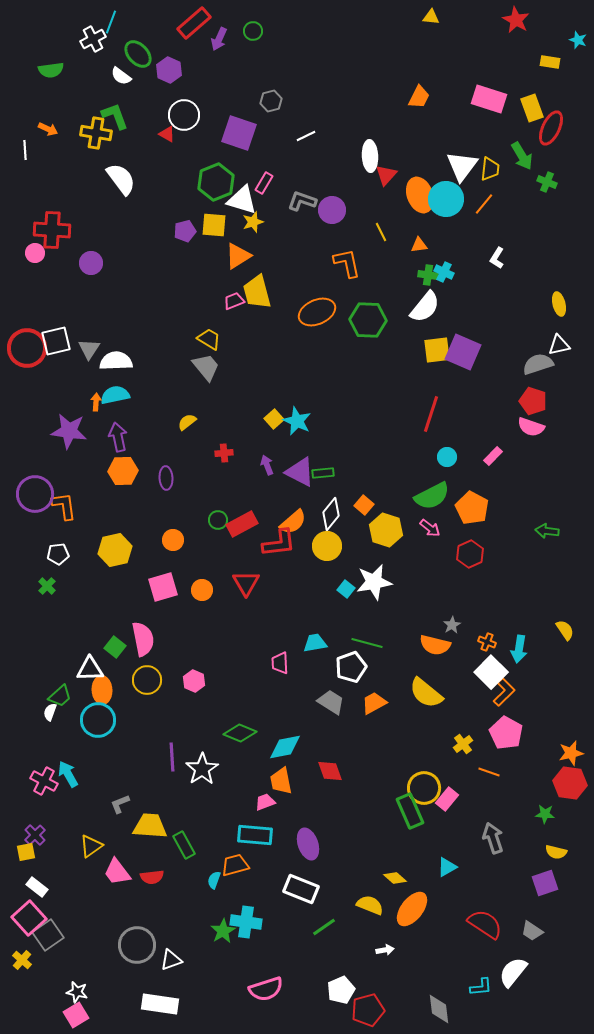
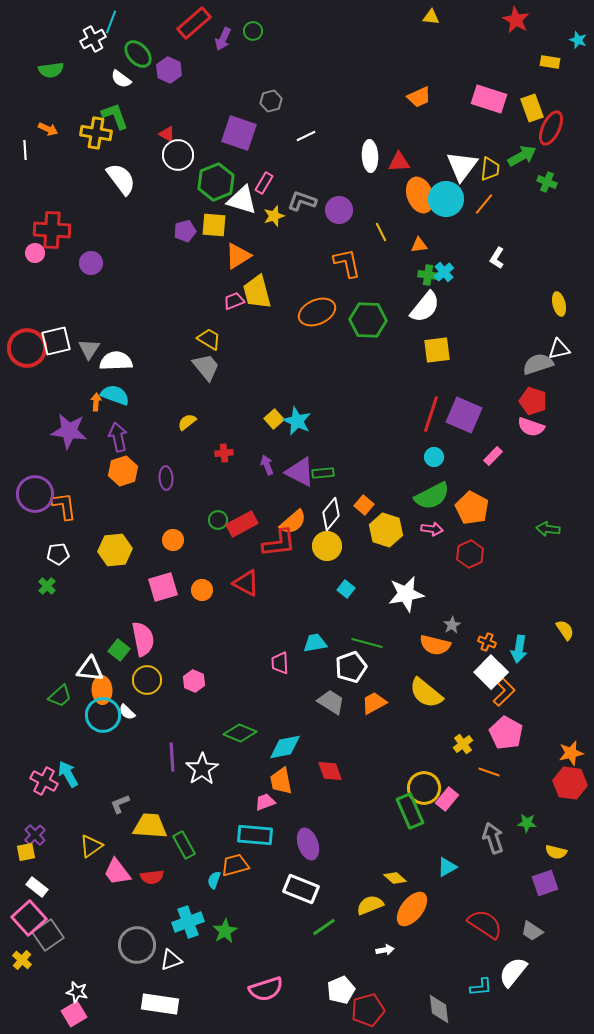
purple arrow at (219, 39): moved 4 px right
white semicircle at (121, 76): moved 3 px down
orange trapezoid at (419, 97): rotated 40 degrees clockwise
white circle at (184, 115): moved 6 px left, 40 px down
green arrow at (522, 156): rotated 88 degrees counterclockwise
red triangle at (386, 175): moved 13 px right, 13 px up; rotated 45 degrees clockwise
purple circle at (332, 210): moved 7 px right
yellow star at (253, 222): moved 21 px right, 6 px up
cyan cross at (444, 272): rotated 24 degrees clockwise
white triangle at (559, 345): moved 4 px down
purple square at (463, 352): moved 1 px right, 63 px down
cyan semicircle at (115, 395): rotated 32 degrees clockwise
cyan circle at (447, 457): moved 13 px left
orange hexagon at (123, 471): rotated 16 degrees counterclockwise
pink arrow at (430, 528): moved 2 px right, 1 px down; rotated 30 degrees counterclockwise
green arrow at (547, 531): moved 1 px right, 2 px up
yellow hexagon at (115, 550): rotated 8 degrees clockwise
white star at (374, 582): moved 32 px right, 12 px down
red triangle at (246, 583): rotated 32 degrees counterclockwise
green square at (115, 647): moved 4 px right, 3 px down
white triangle at (90, 669): rotated 8 degrees clockwise
white semicircle at (50, 712): moved 77 px right; rotated 66 degrees counterclockwise
cyan circle at (98, 720): moved 5 px right, 5 px up
green star at (545, 814): moved 18 px left, 9 px down
yellow semicircle at (370, 905): rotated 44 degrees counterclockwise
cyan cross at (246, 922): moved 58 px left; rotated 28 degrees counterclockwise
green star at (223, 931): moved 2 px right
pink square at (76, 1015): moved 2 px left, 1 px up
